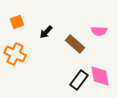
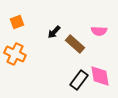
black arrow: moved 8 px right
